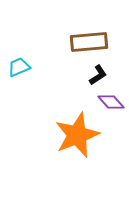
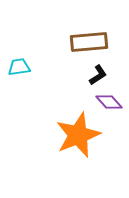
cyan trapezoid: rotated 15 degrees clockwise
purple diamond: moved 2 px left
orange star: moved 1 px right
